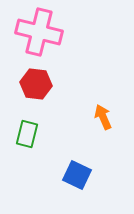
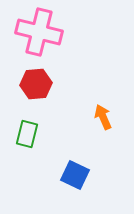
red hexagon: rotated 12 degrees counterclockwise
blue square: moved 2 px left
